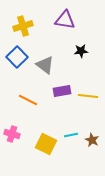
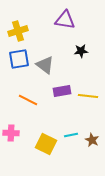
yellow cross: moved 5 px left, 5 px down
blue square: moved 2 px right, 2 px down; rotated 35 degrees clockwise
pink cross: moved 1 px left, 1 px up; rotated 14 degrees counterclockwise
